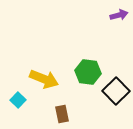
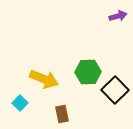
purple arrow: moved 1 px left, 1 px down
green hexagon: rotated 10 degrees counterclockwise
black square: moved 1 px left, 1 px up
cyan square: moved 2 px right, 3 px down
